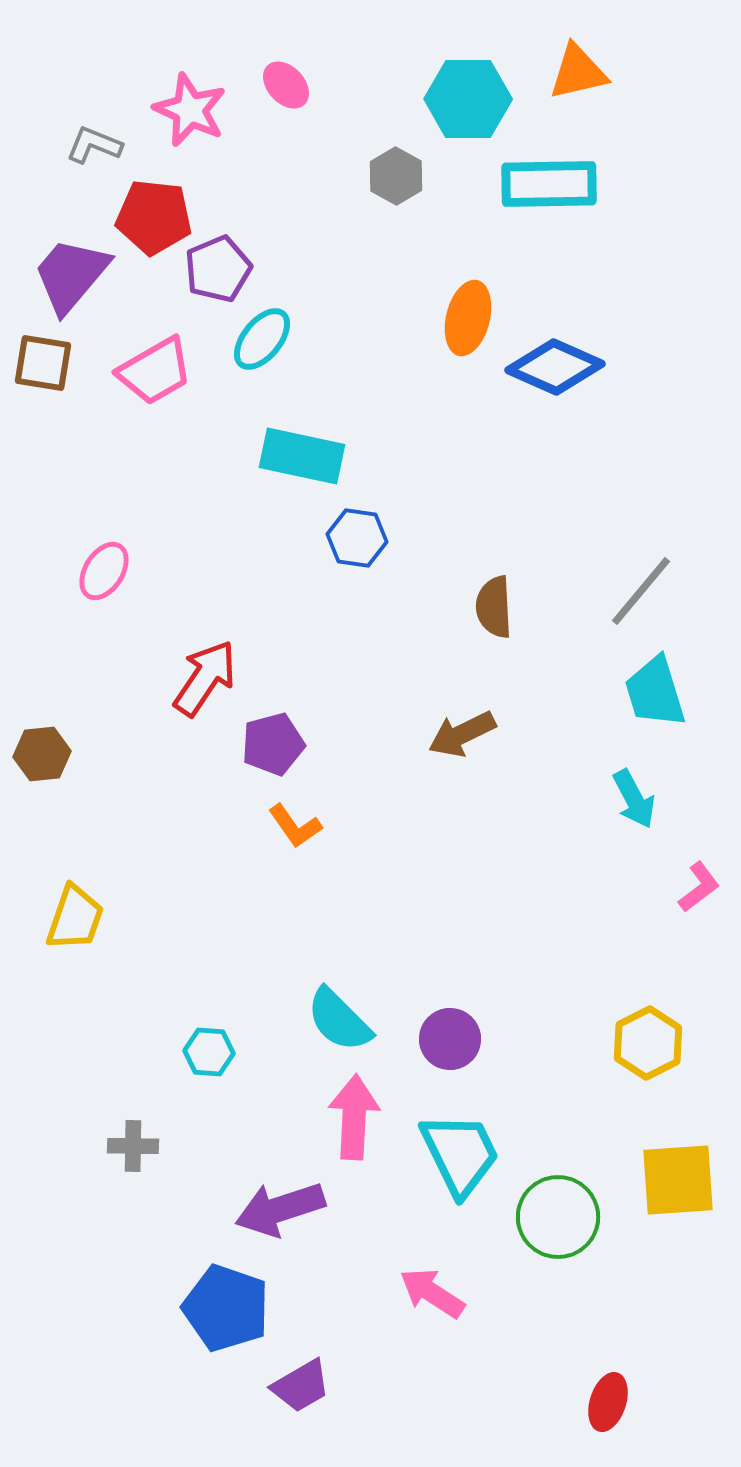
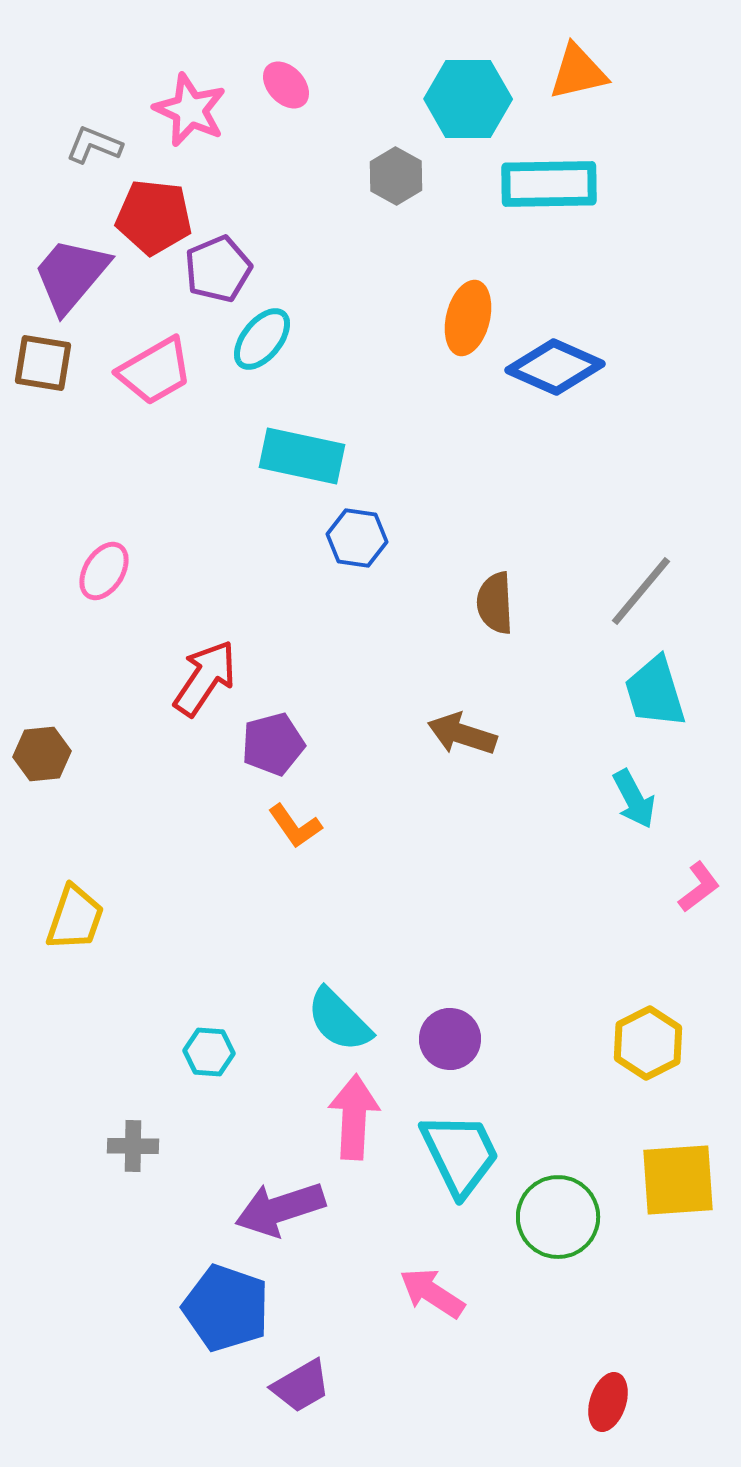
brown semicircle at (494, 607): moved 1 px right, 4 px up
brown arrow at (462, 734): rotated 44 degrees clockwise
